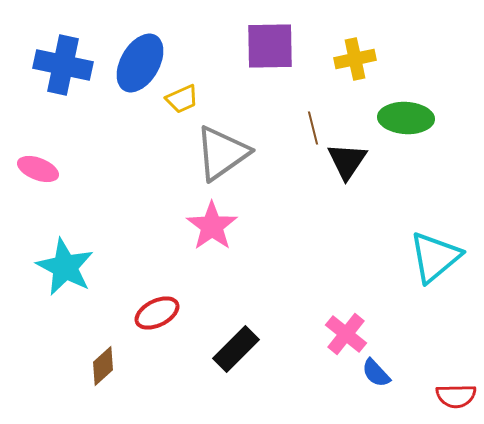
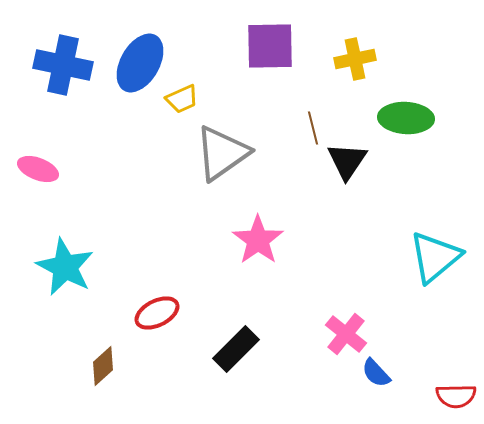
pink star: moved 46 px right, 14 px down
